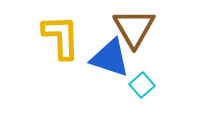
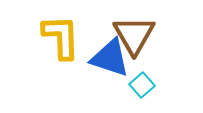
brown triangle: moved 7 px down
